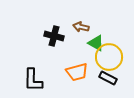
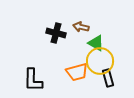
black cross: moved 2 px right, 3 px up
yellow circle: moved 9 px left, 4 px down
black rectangle: rotated 48 degrees clockwise
